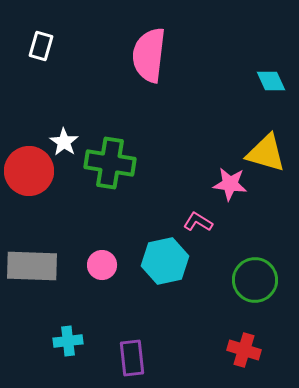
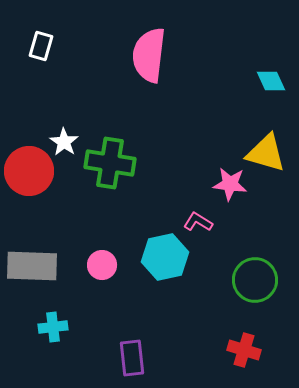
cyan hexagon: moved 4 px up
cyan cross: moved 15 px left, 14 px up
